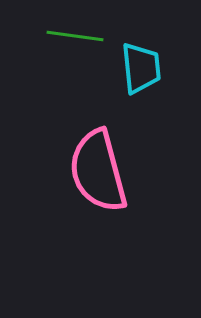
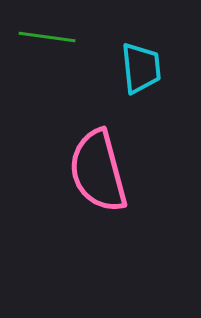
green line: moved 28 px left, 1 px down
